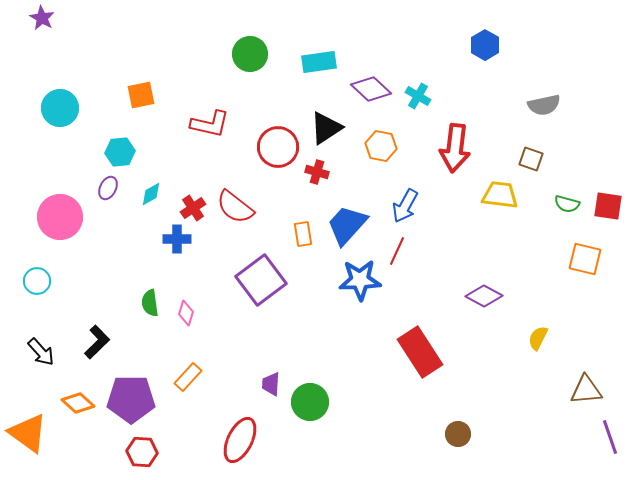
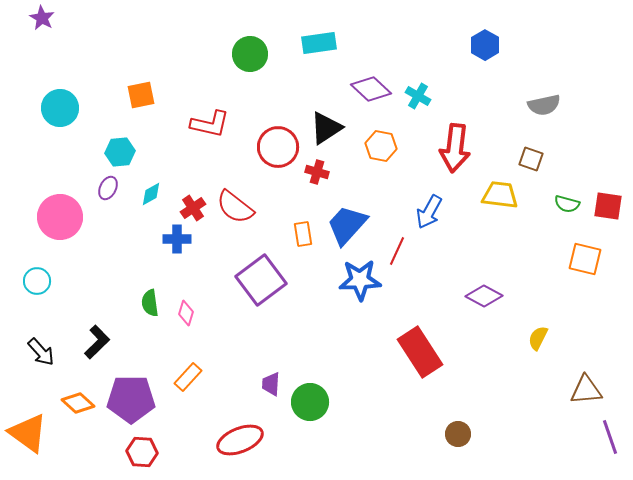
cyan rectangle at (319, 62): moved 19 px up
blue arrow at (405, 206): moved 24 px right, 6 px down
red ellipse at (240, 440): rotated 42 degrees clockwise
